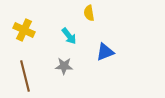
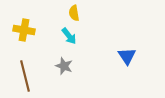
yellow semicircle: moved 15 px left
yellow cross: rotated 15 degrees counterclockwise
blue triangle: moved 22 px right, 4 px down; rotated 42 degrees counterclockwise
gray star: rotated 18 degrees clockwise
